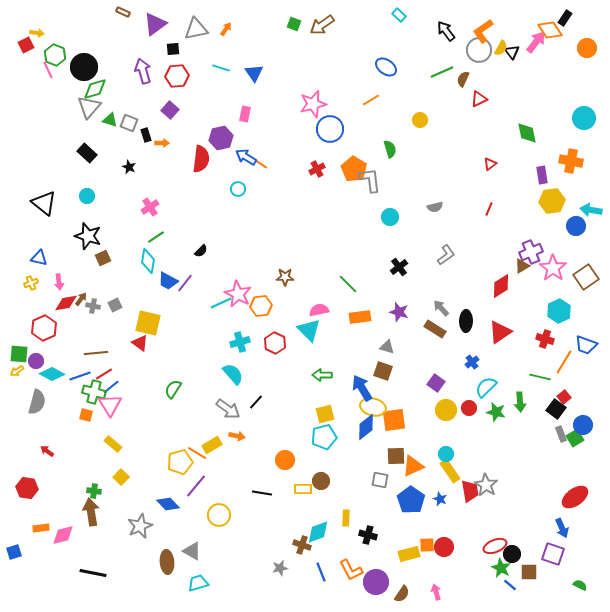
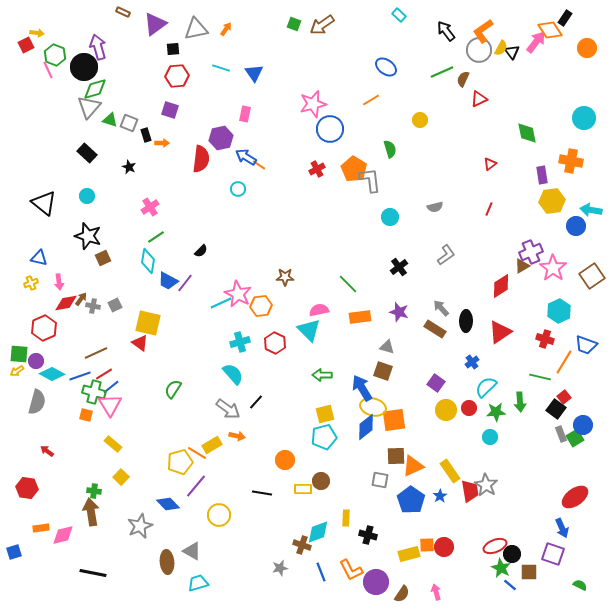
purple arrow at (143, 71): moved 45 px left, 24 px up
purple square at (170, 110): rotated 24 degrees counterclockwise
orange line at (261, 164): moved 2 px left, 1 px down
brown square at (586, 277): moved 6 px right, 1 px up
brown line at (96, 353): rotated 20 degrees counterclockwise
green star at (496, 412): rotated 18 degrees counterclockwise
cyan circle at (446, 454): moved 44 px right, 17 px up
blue star at (440, 499): moved 3 px up; rotated 16 degrees clockwise
